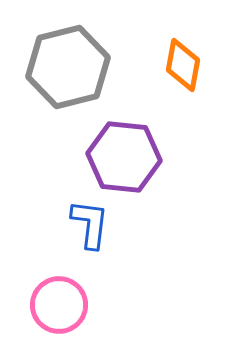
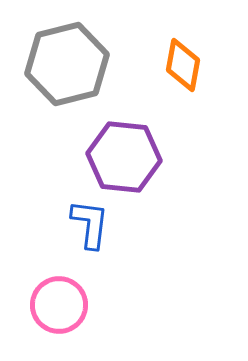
gray hexagon: moved 1 px left, 3 px up
